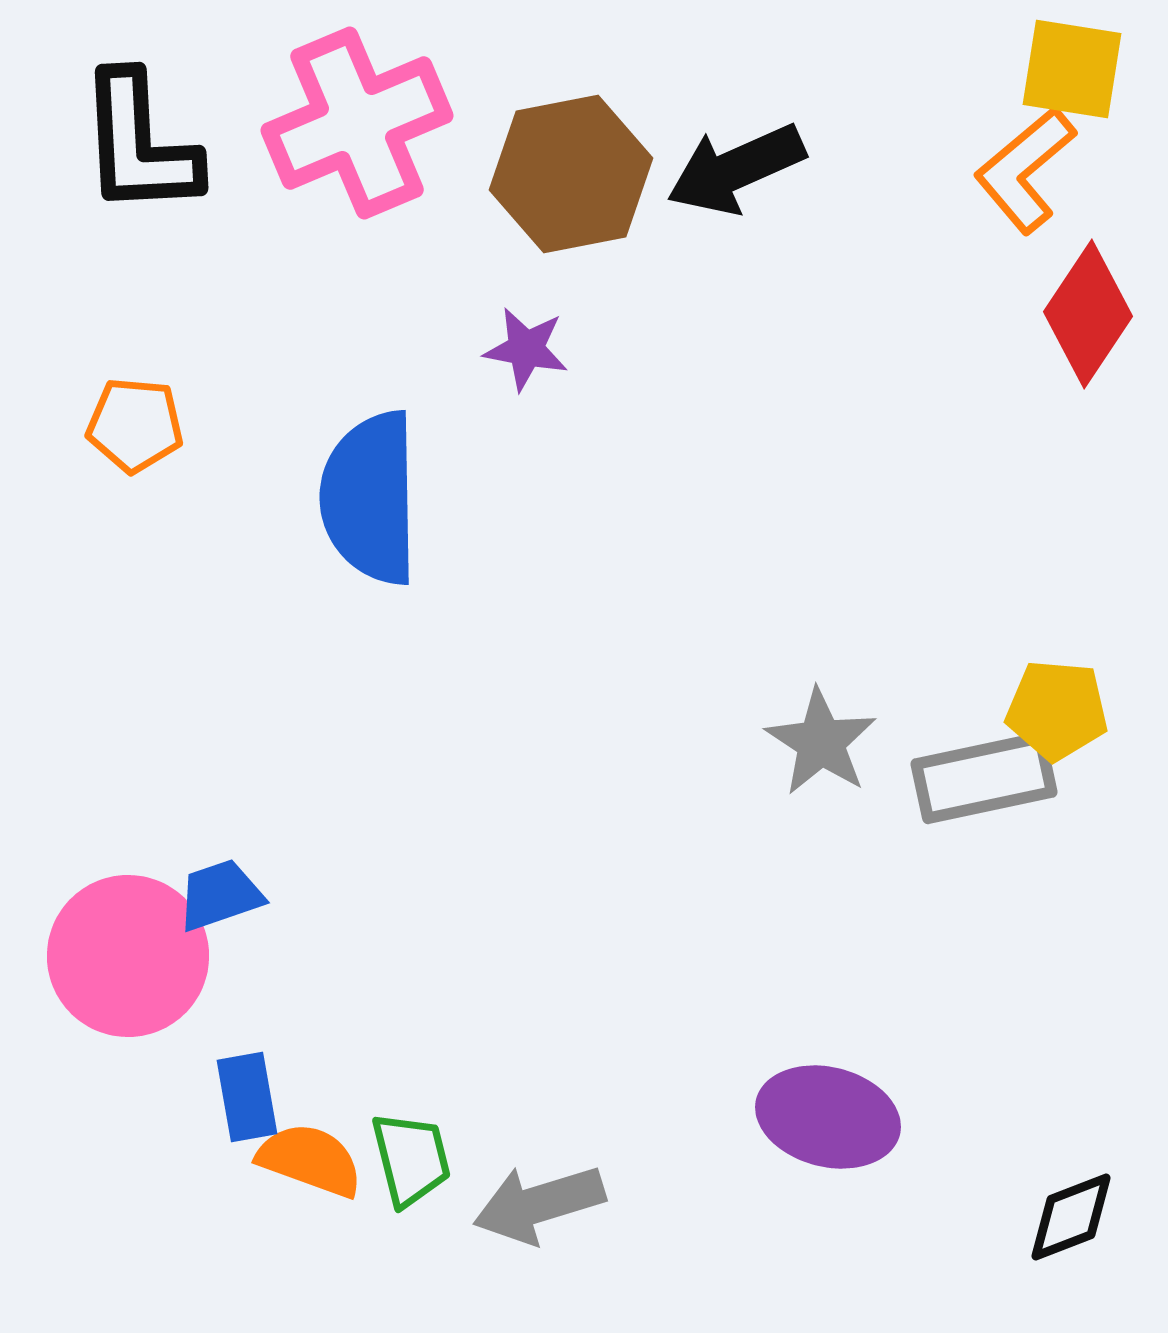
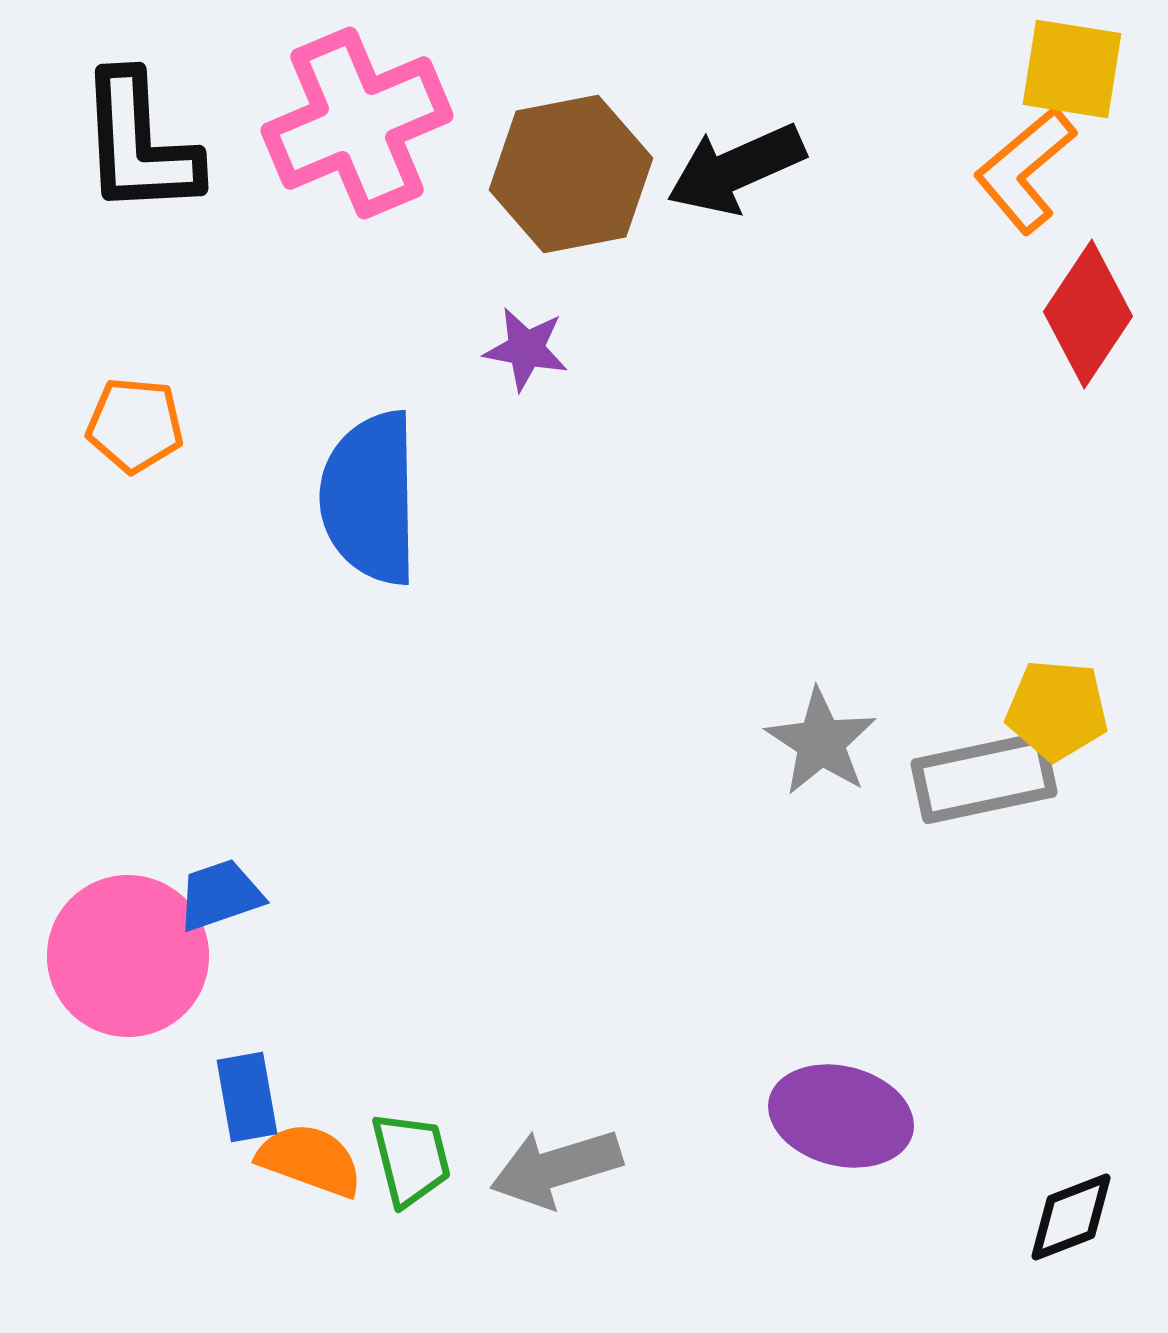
purple ellipse: moved 13 px right, 1 px up
gray arrow: moved 17 px right, 36 px up
